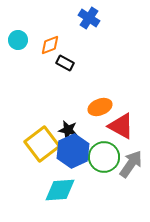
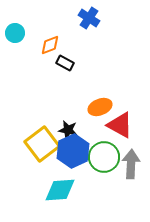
cyan circle: moved 3 px left, 7 px up
red triangle: moved 1 px left, 1 px up
gray arrow: rotated 32 degrees counterclockwise
